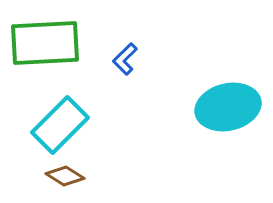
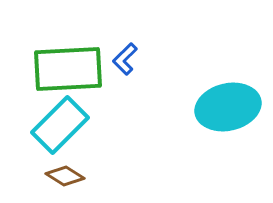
green rectangle: moved 23 px right, 26 px down
